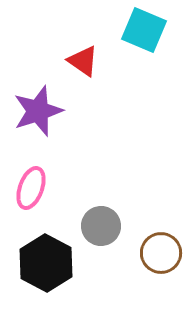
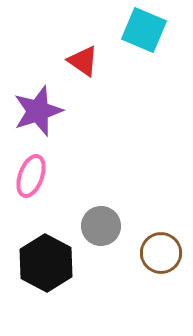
pink ellipse: moved 12 px up
